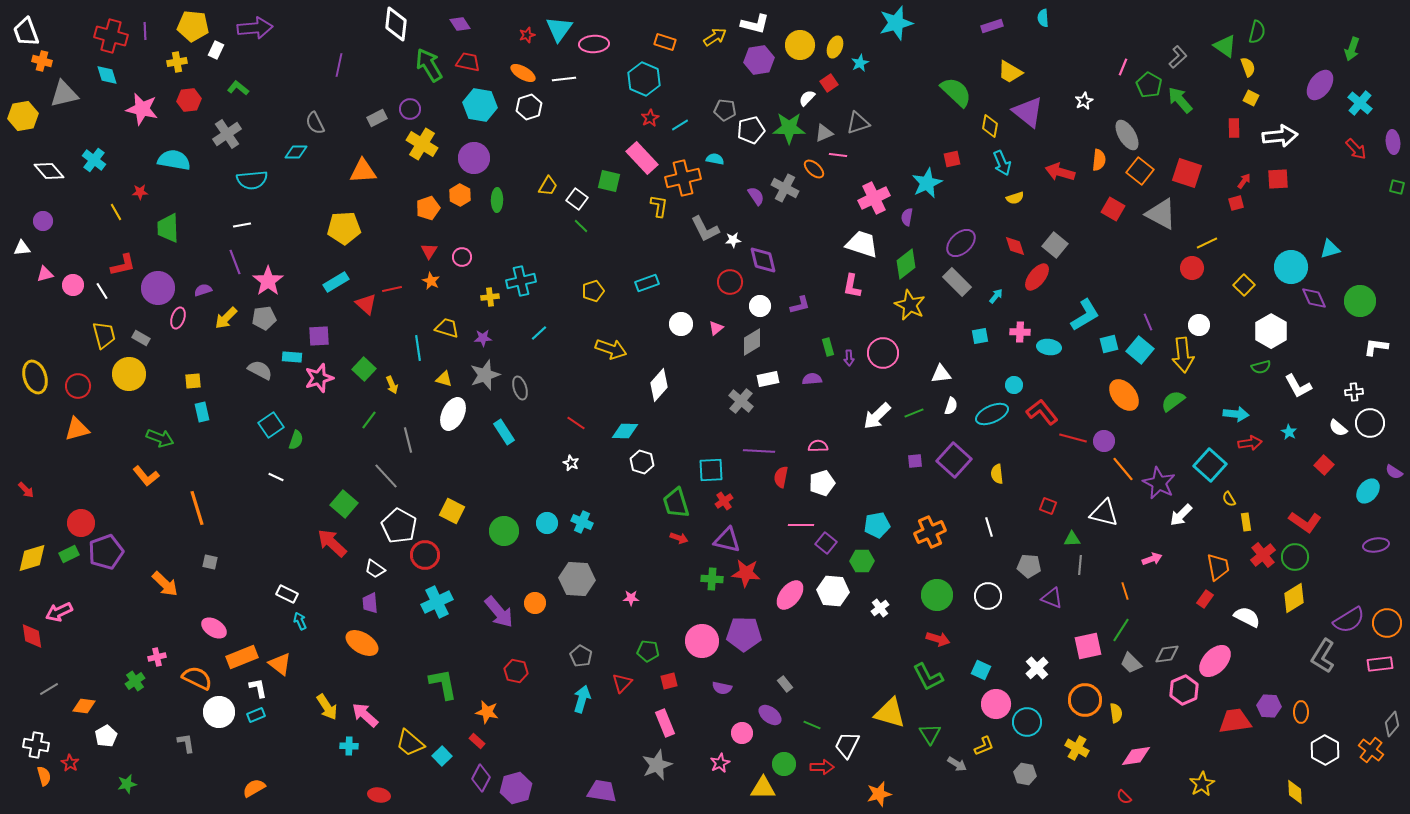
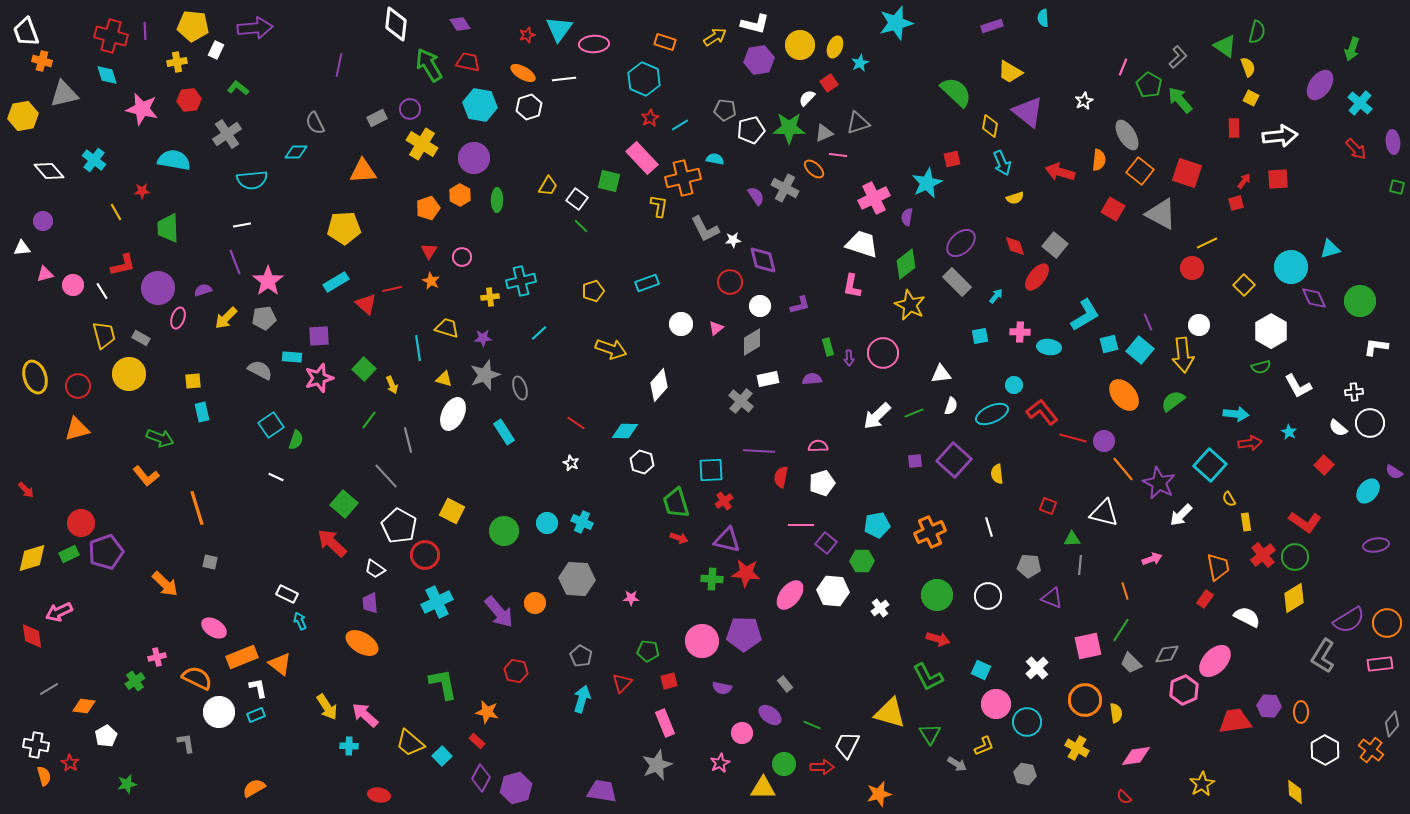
red star at (140, 192): moved 2 px right, 1 px up
